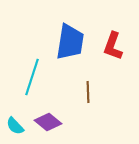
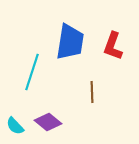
cyan line: moved 5 px up
brown line: moved 4 px right
